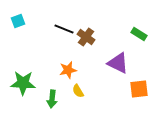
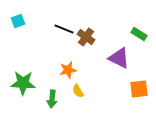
purple triangle: moved 1 px right, 5 px up
